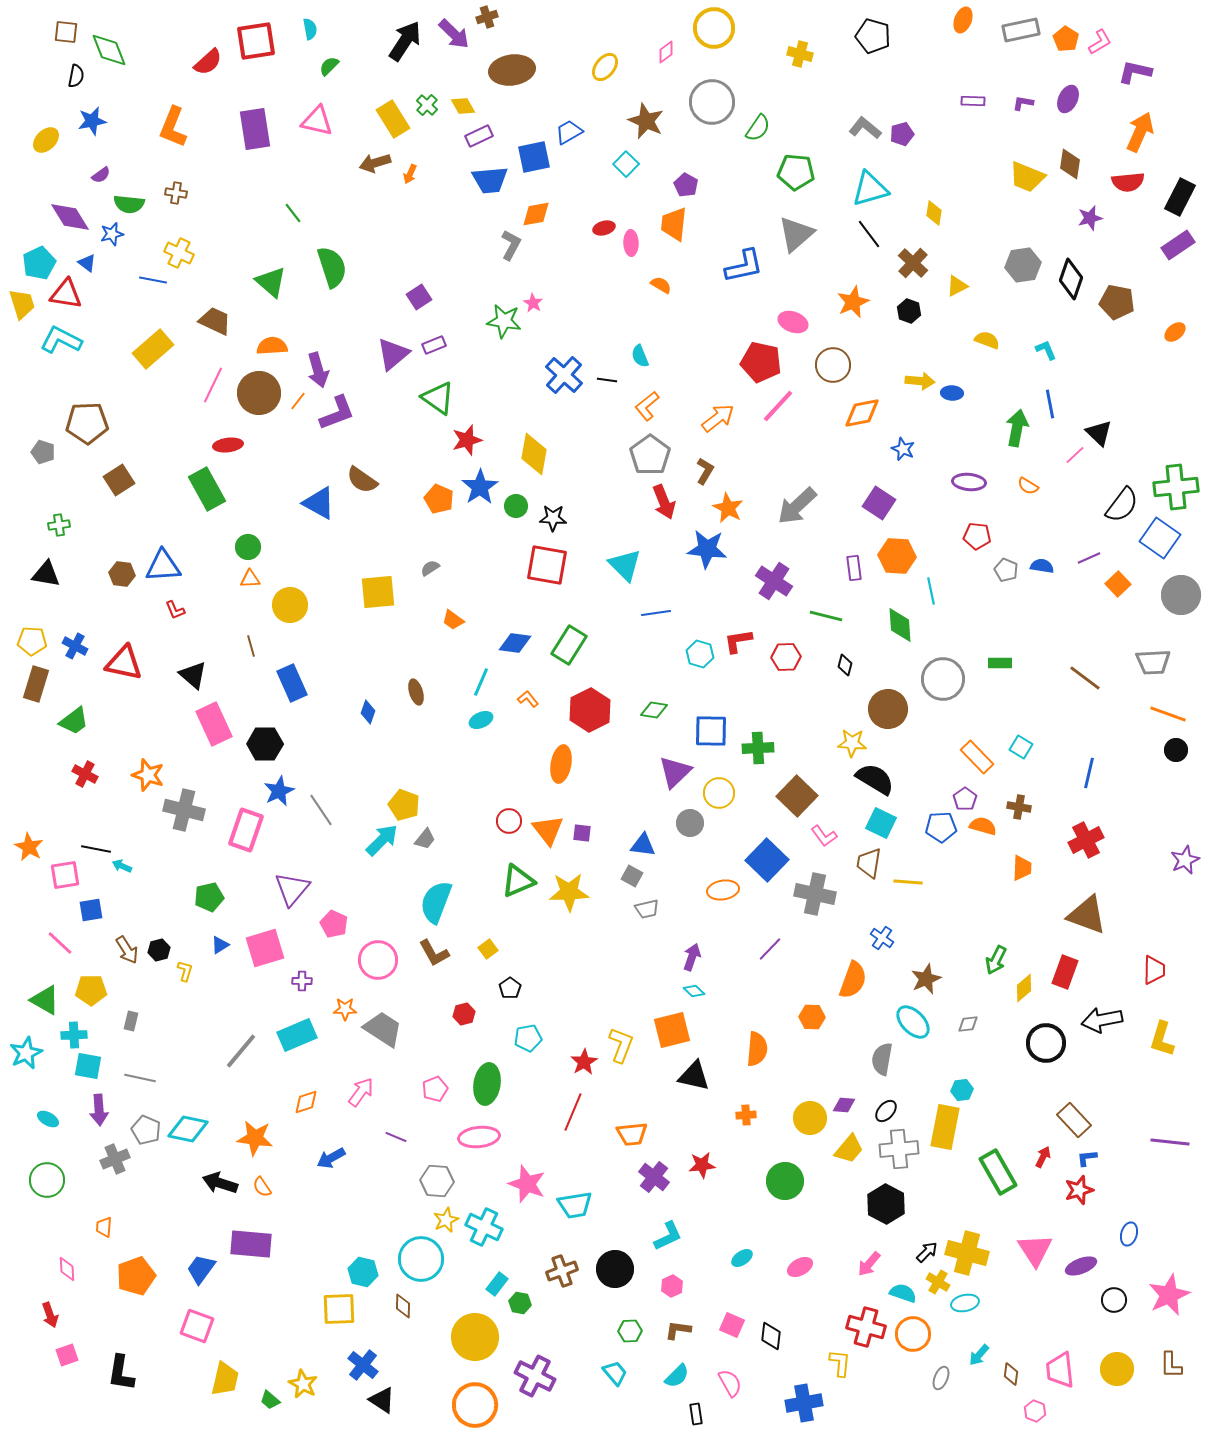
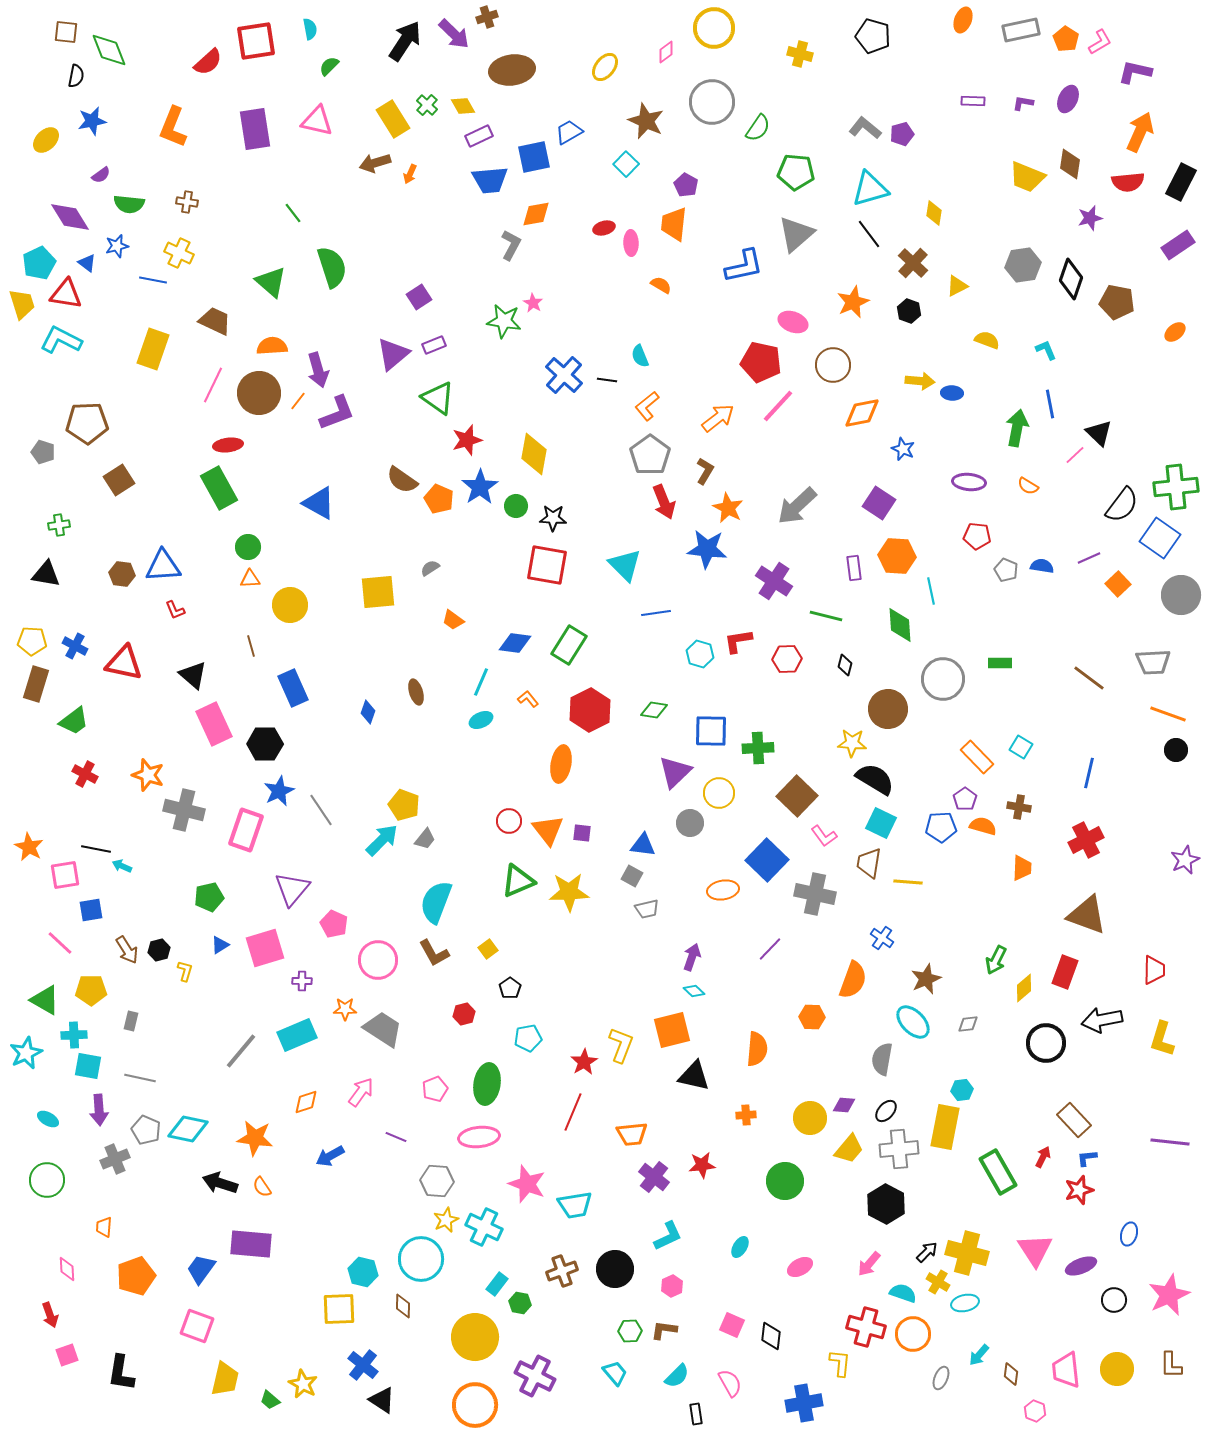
brown cross at (176, 193): moved 11 px right, 9 px down
black rectangle at (1180, 197): moved 1 px right, 15 px up
blue star at (112, 234): moved 5 px right, 12 px down
yellow rectangle at (153, 349): rotated 30 degrees counterclockwise
brown semicircle at (362, 480): moved 40 px right
green rectangle at (207, 489): moved 12 px right, 1 px up
red hexagon at (786, 657): moved 1 px right, 2 px down
brown line at (1085, 678): moved 4 px right
blue rectangle at (292, 683): moved 1 px right, 5 px down
blue arrow at (331, 1158): moved 1 px left, 2 px up
cyan ellipse at (742, 1258): moved 2 px left, 11 px up; rotated 25 degrees counterclockwise
brown L-shape at (678, 1330): moved 14 px left
pink trapezoid at (1060, 1370): moved 6 px right
